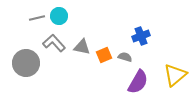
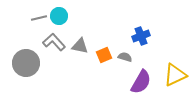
gray line: moved 2 px right
gray L-shape: moved 1 px up
gray triangle: moved 2 px left, 1 px up
yellow triangle: rotated 15 degrees clockwise
purple semicircle: moved 3 px right
